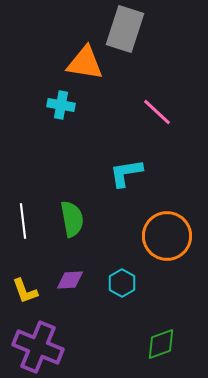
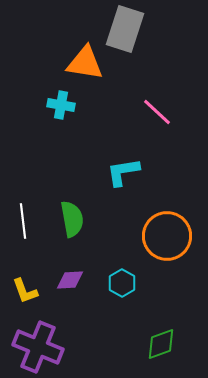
cyan L-shape: moved 3 px left, 1 px up
